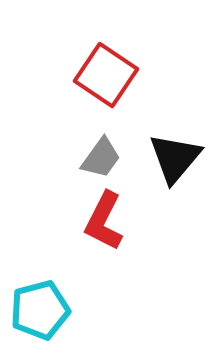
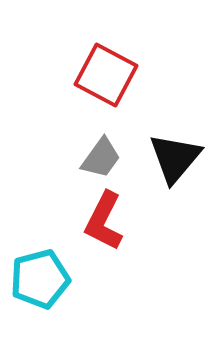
red square: rotated 6 degrees counterclockwise
cyan pentagon: moved 31 px up
